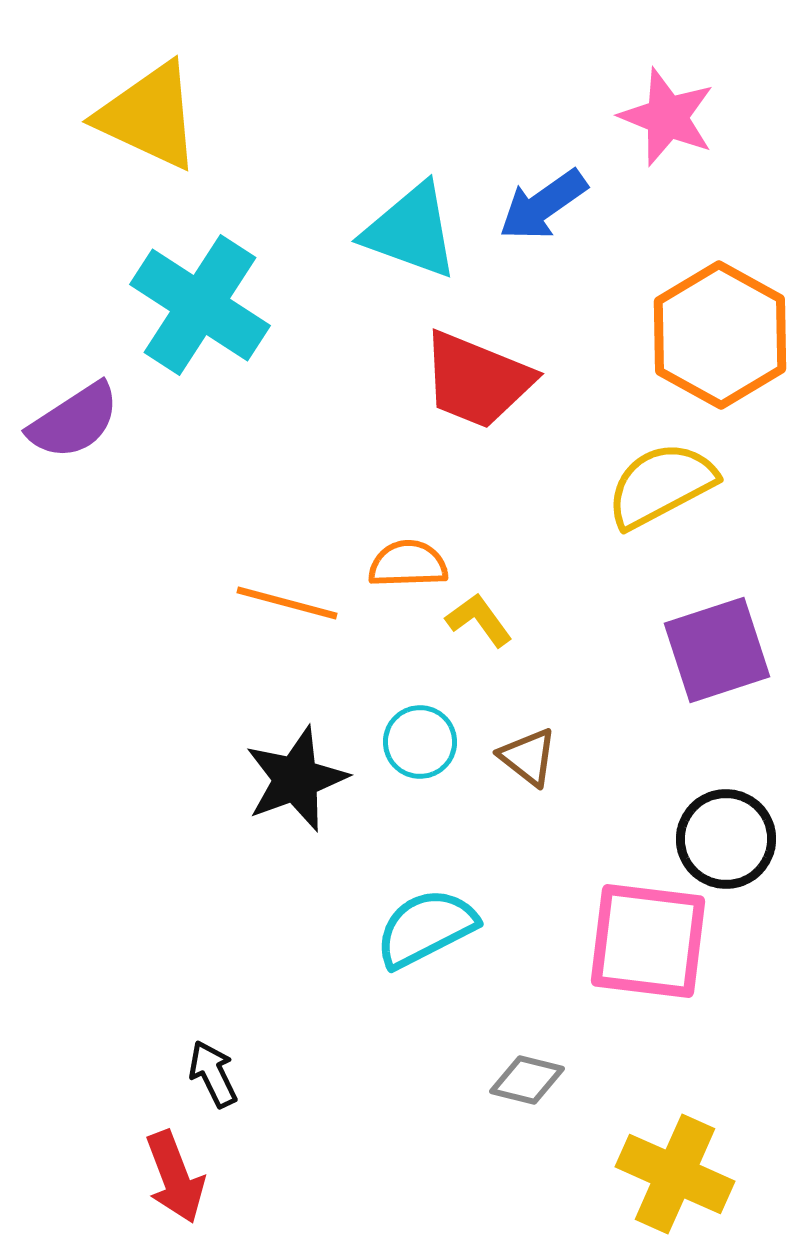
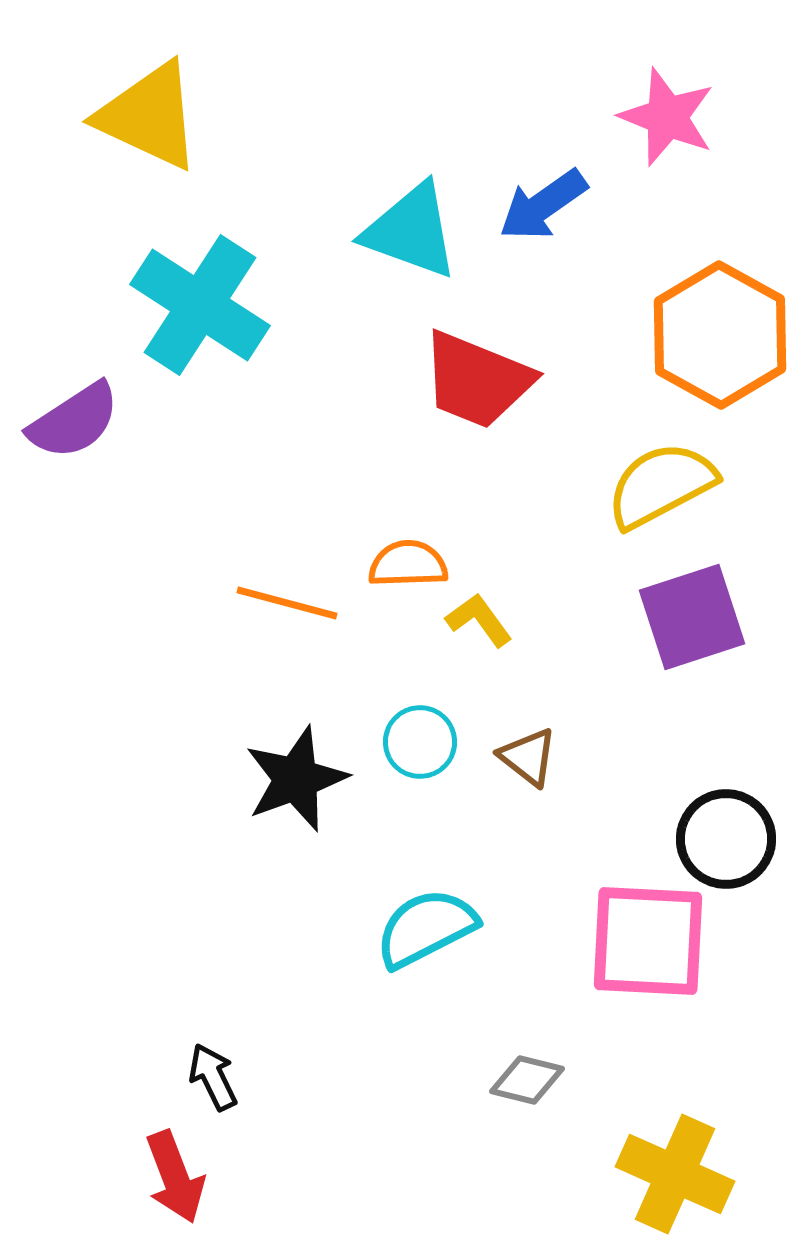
purple square: moved 25 px left, 33 px up
pink square: rotated 4 degrees counterclockwise
black arrow: moved 3 px down
